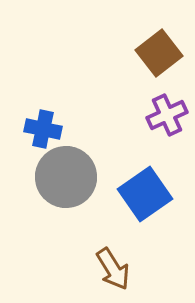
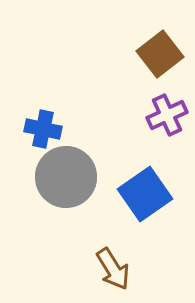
brown square: moved 1 px right, 1 px down
